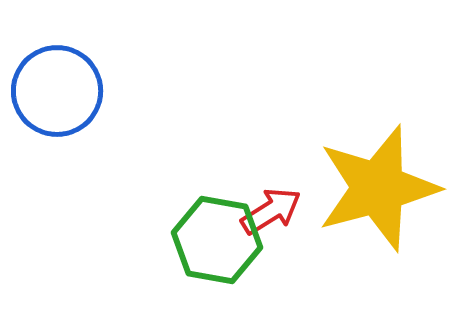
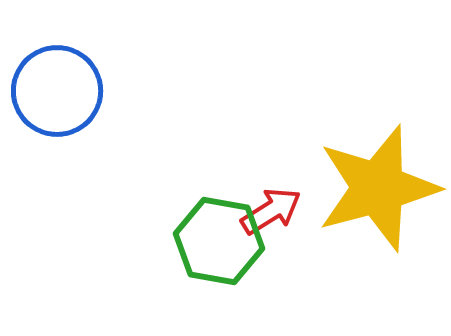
green hexagon: moved 2 px right, 1 px down
